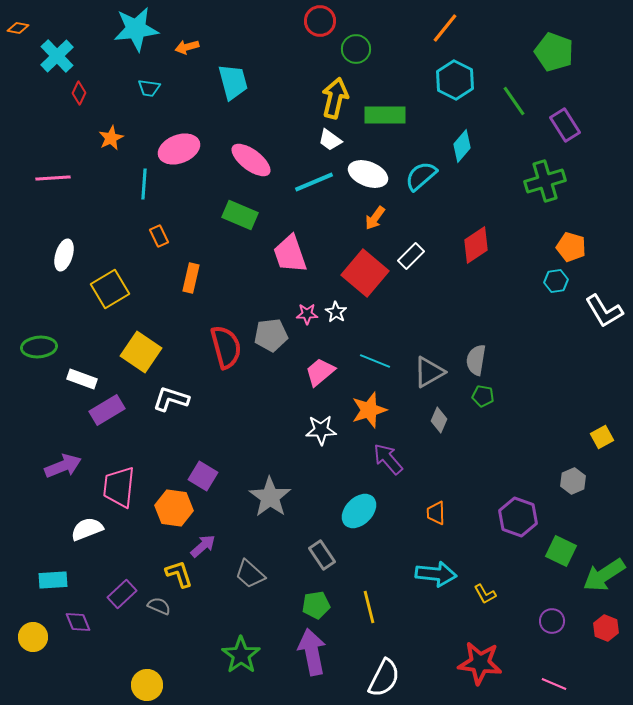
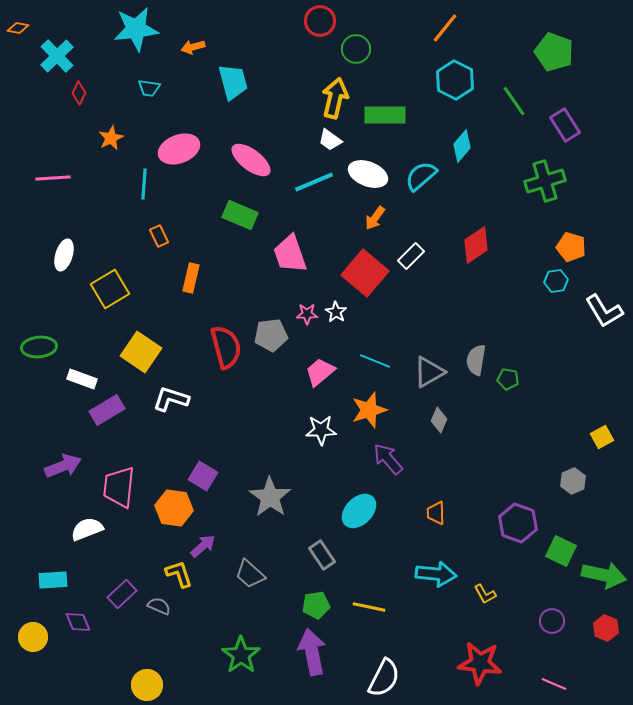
orange arrow at (187, 47): moved 6 px right
green pentagon at (483, 396): moved 25 px right, 17 px up
purple hexagon at (518, 517): moved 6 px down
green arrow at (604, 575): rotated 135 degrees counterclockwise
yellow line at (369, 607): rotated 64 degrees counterclockwise
